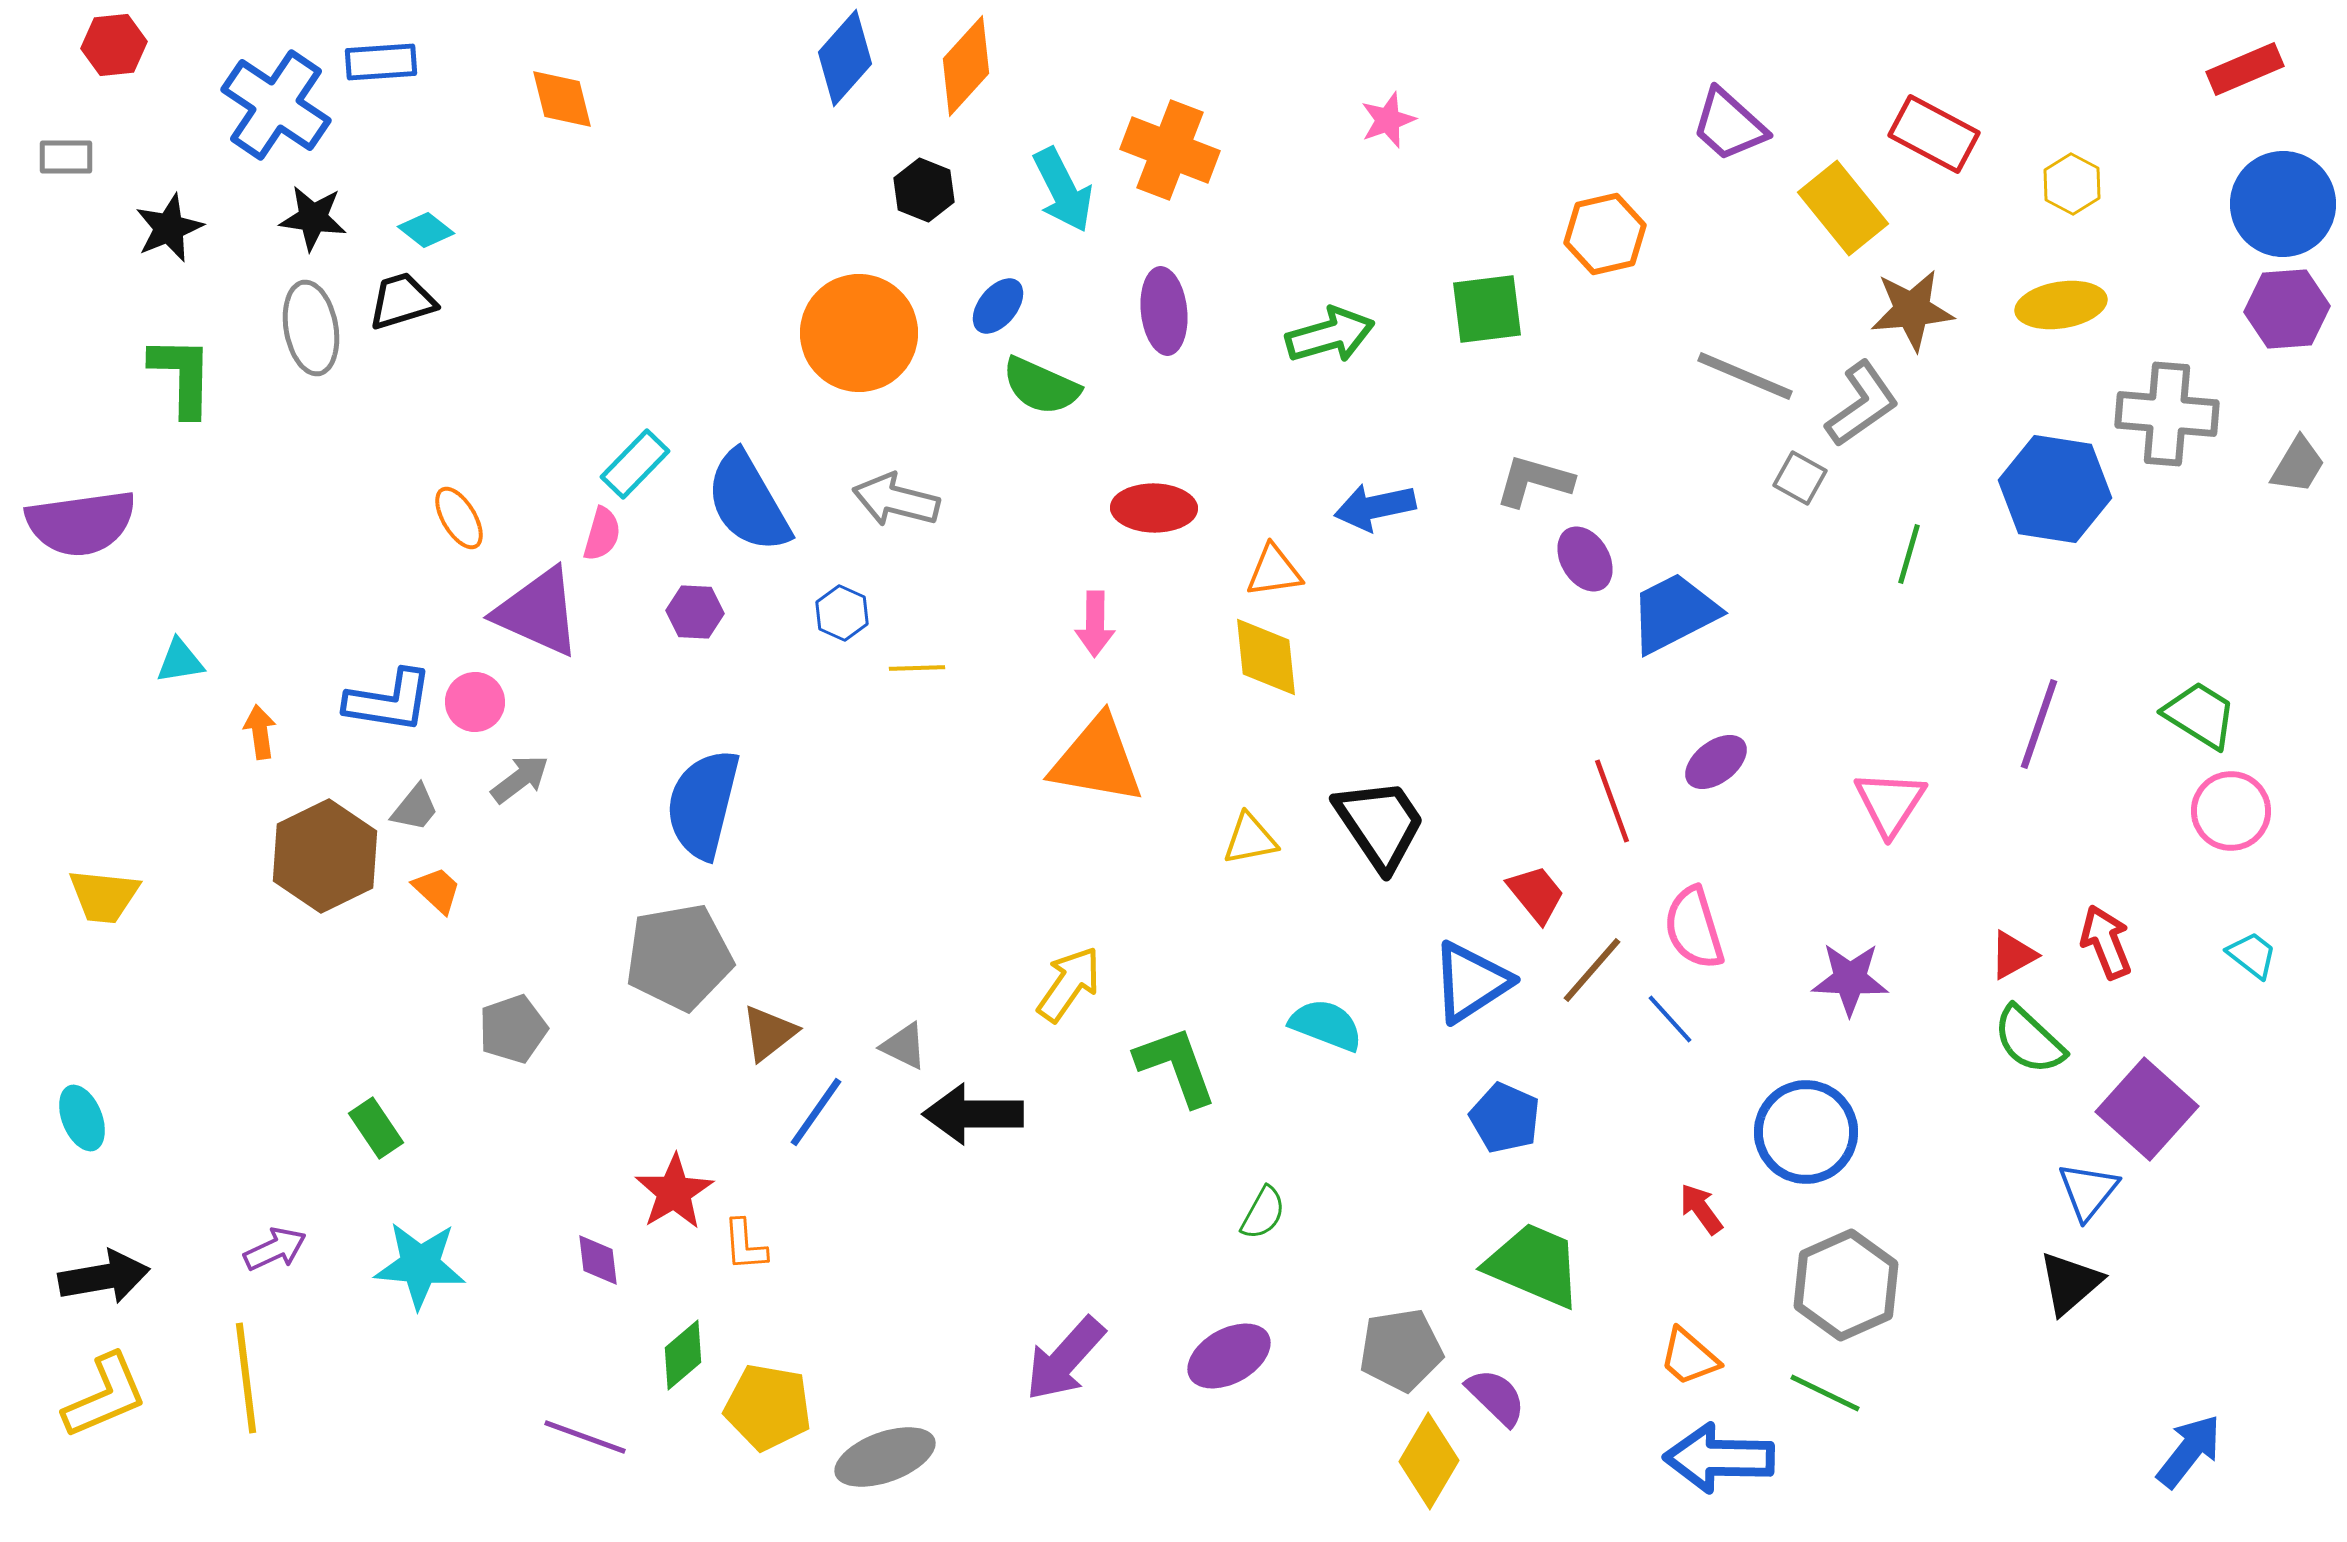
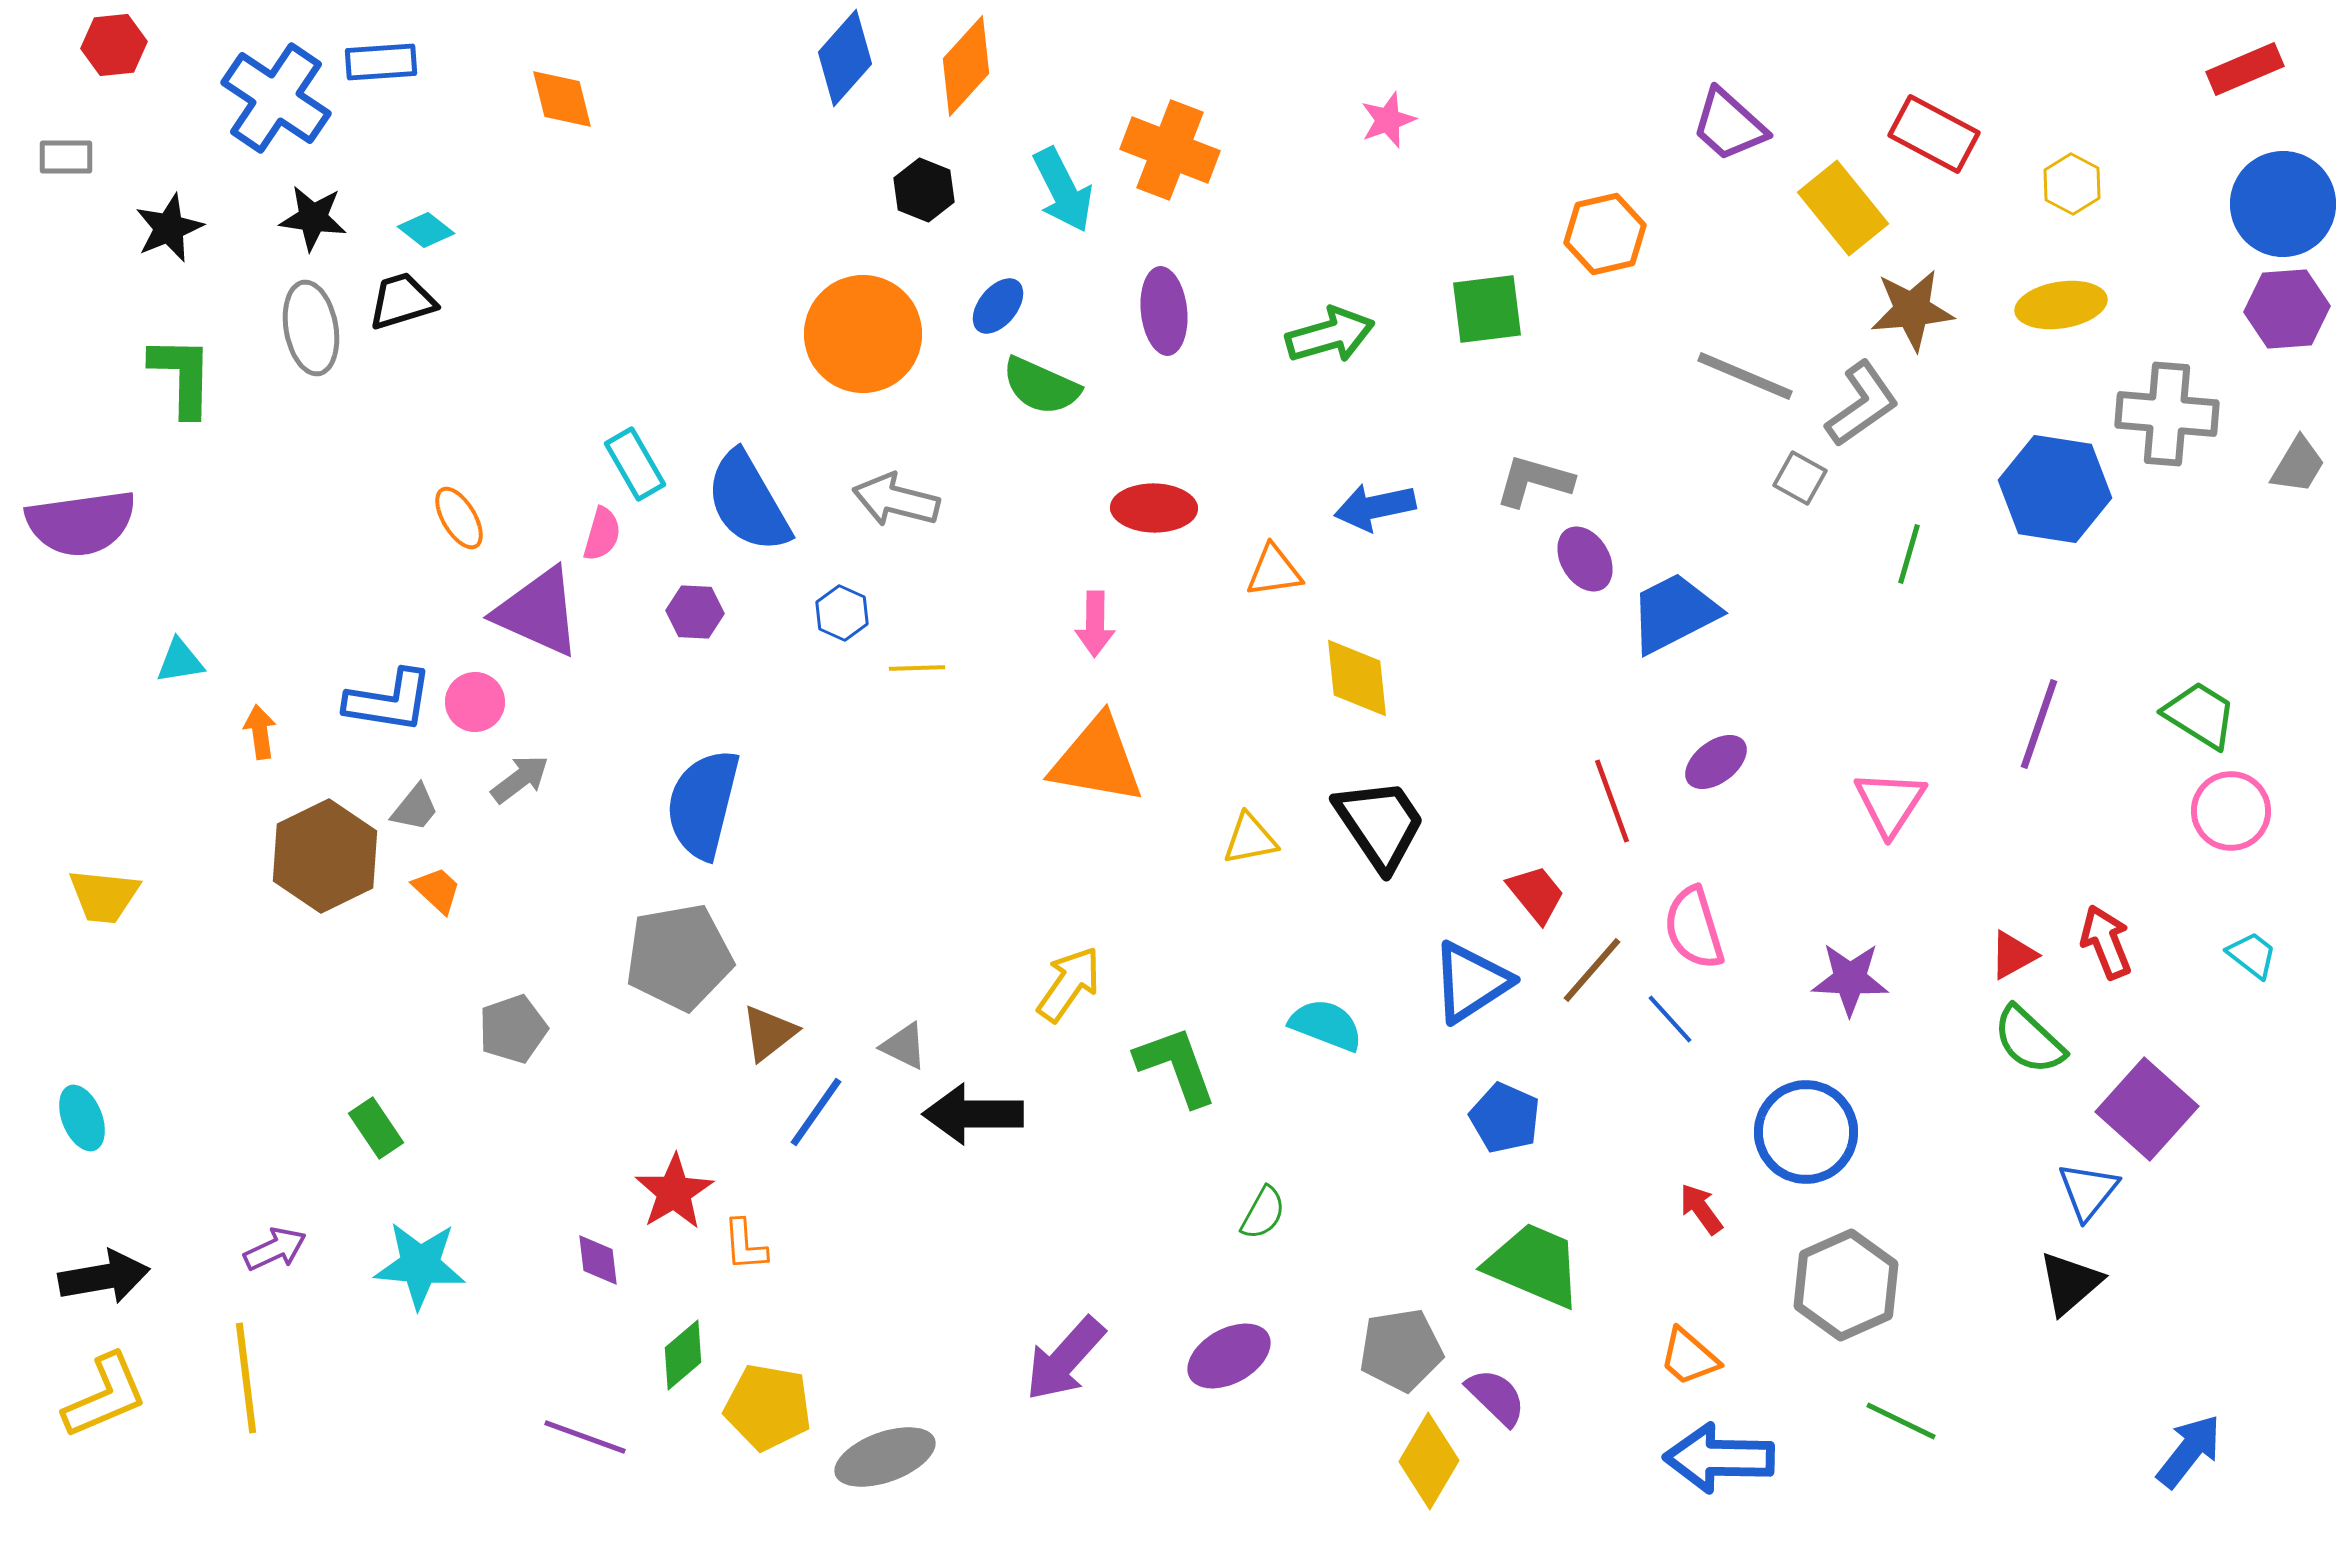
blue cross at (276, 105): moved 7 px up
orange circle at (859, 333): moved 4 px right, 1 px down
cyan rectangle at (635, 464): rotated 74 degrees counterclockwise
yellow diamond at (1266, 657): moved 91 px right, 21 px down
green line at (1825, 1393): moved 76 px right, 28 px down
